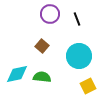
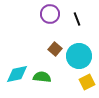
brown square: moved 13 px right, 3 px down
yellow square: moved 1 px left, 4 px up
